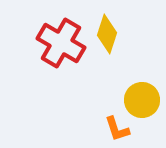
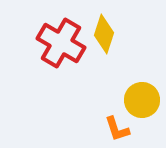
yellow diamond: moved 3 px left
